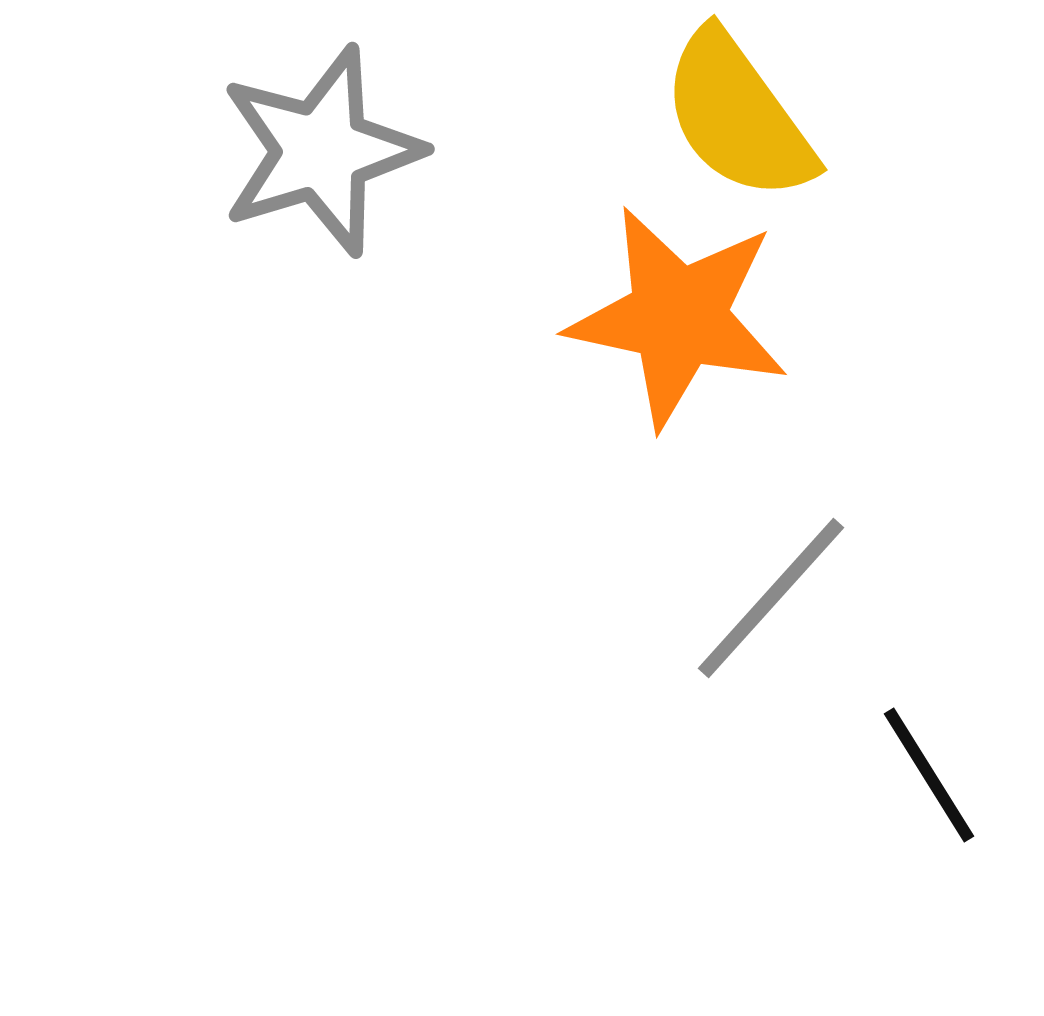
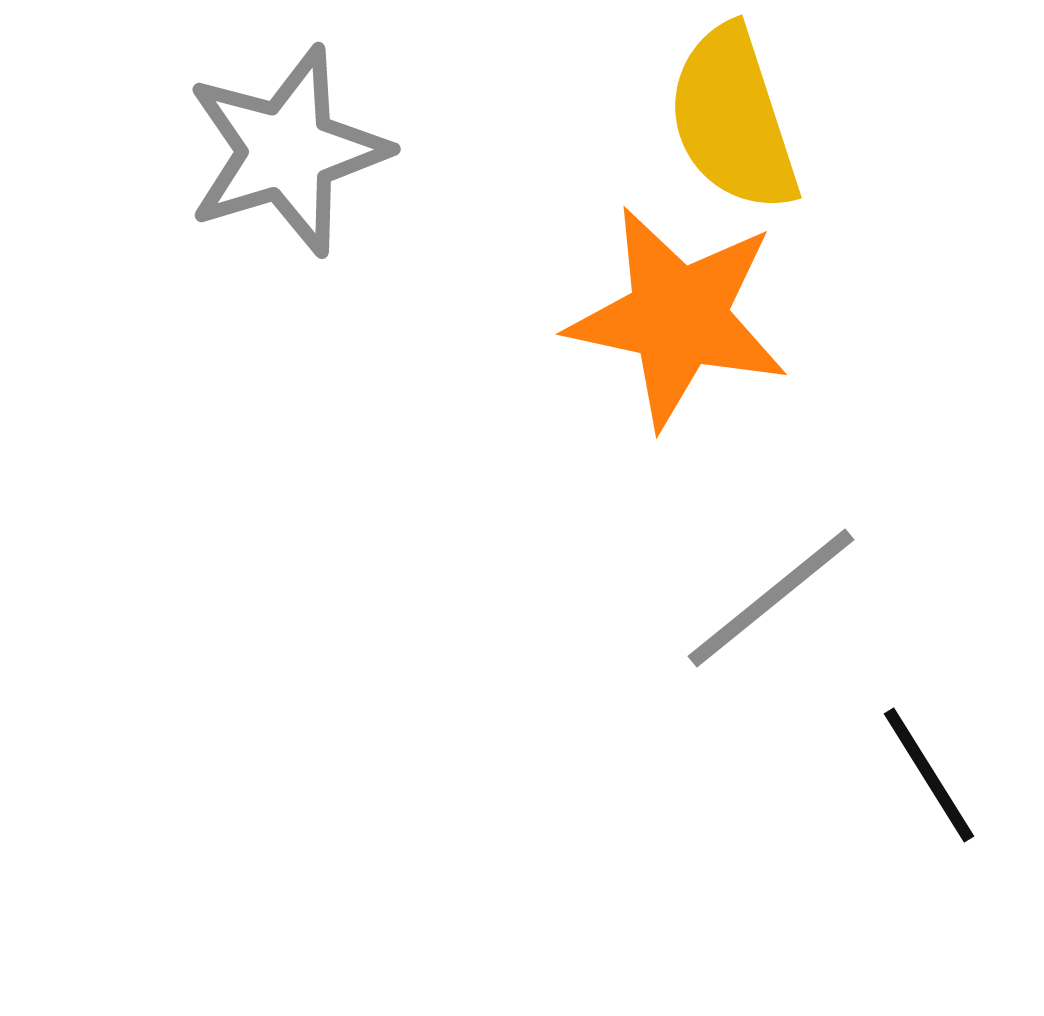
yellow semicircle: moved 5 px left, 3 px down; rotated 18 degrees clockwise
gray star: moved 34 px left
gray line: rotated 9 degrees clockwise
